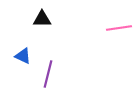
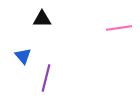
blue triangle: rotated 24 degrees clockwise
purple line: moved 2 px left, 4 px down
